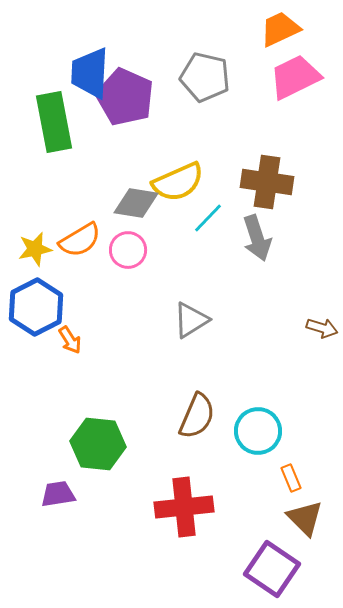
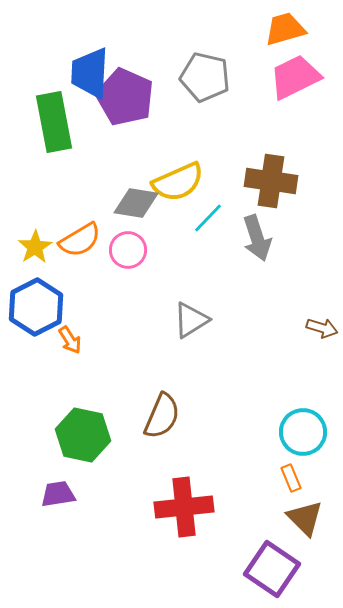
orange trapezoid: moved 5 px right; rotated 9 degrees clockwise
brown cross: moved 4 px right, 1 px up
yellow star: moved 2 px up; rotated 20 degrees counterclockwise
brown semicircle: moved 35 px left
cyan circle: moved 45 px right, 1 px down
green hexagon: moved 15 px left, 9 px up; rotated 6 degrees clockwise
